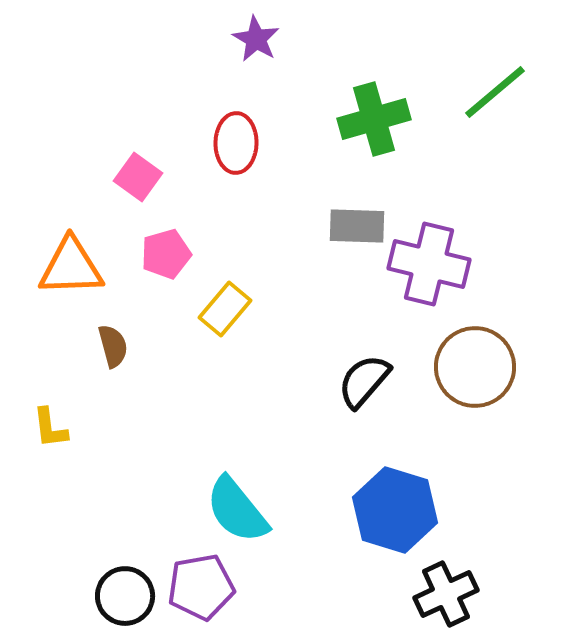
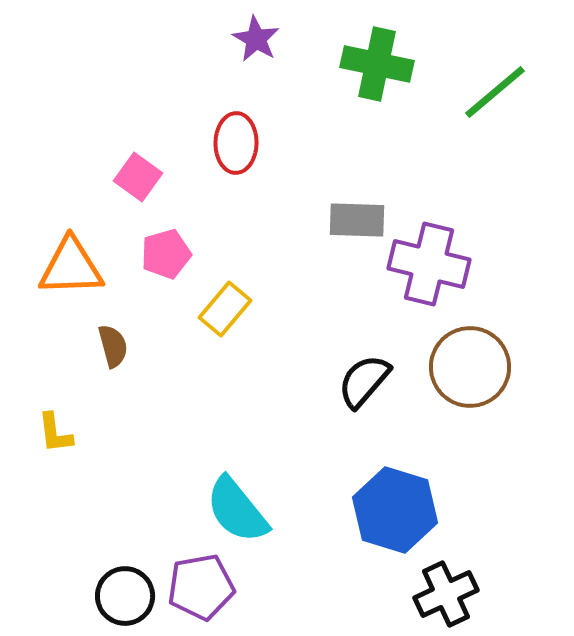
green cross: moved 3 px right, 55 px up; rotated 28 degrees clockwise
gray rectangle: moved 6 px up
brown circle: moved 5 px left
yellow L-shape: moved 5 px right, 5 px down
